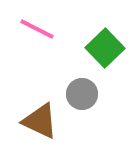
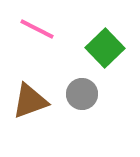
brown triangle: moved 10 px left, 20 px up; rotated 45 degrees counterclockwise
